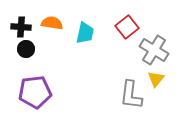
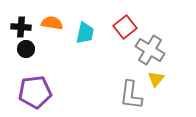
red square: moved 2 px left
gray cross: moved 4 px left
